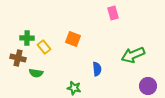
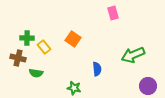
orange square: rotated 14 degrees clockwise
